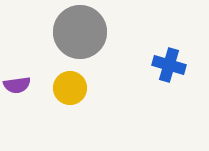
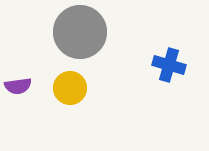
purple semicircle: moved 1 px right, 1 px down
